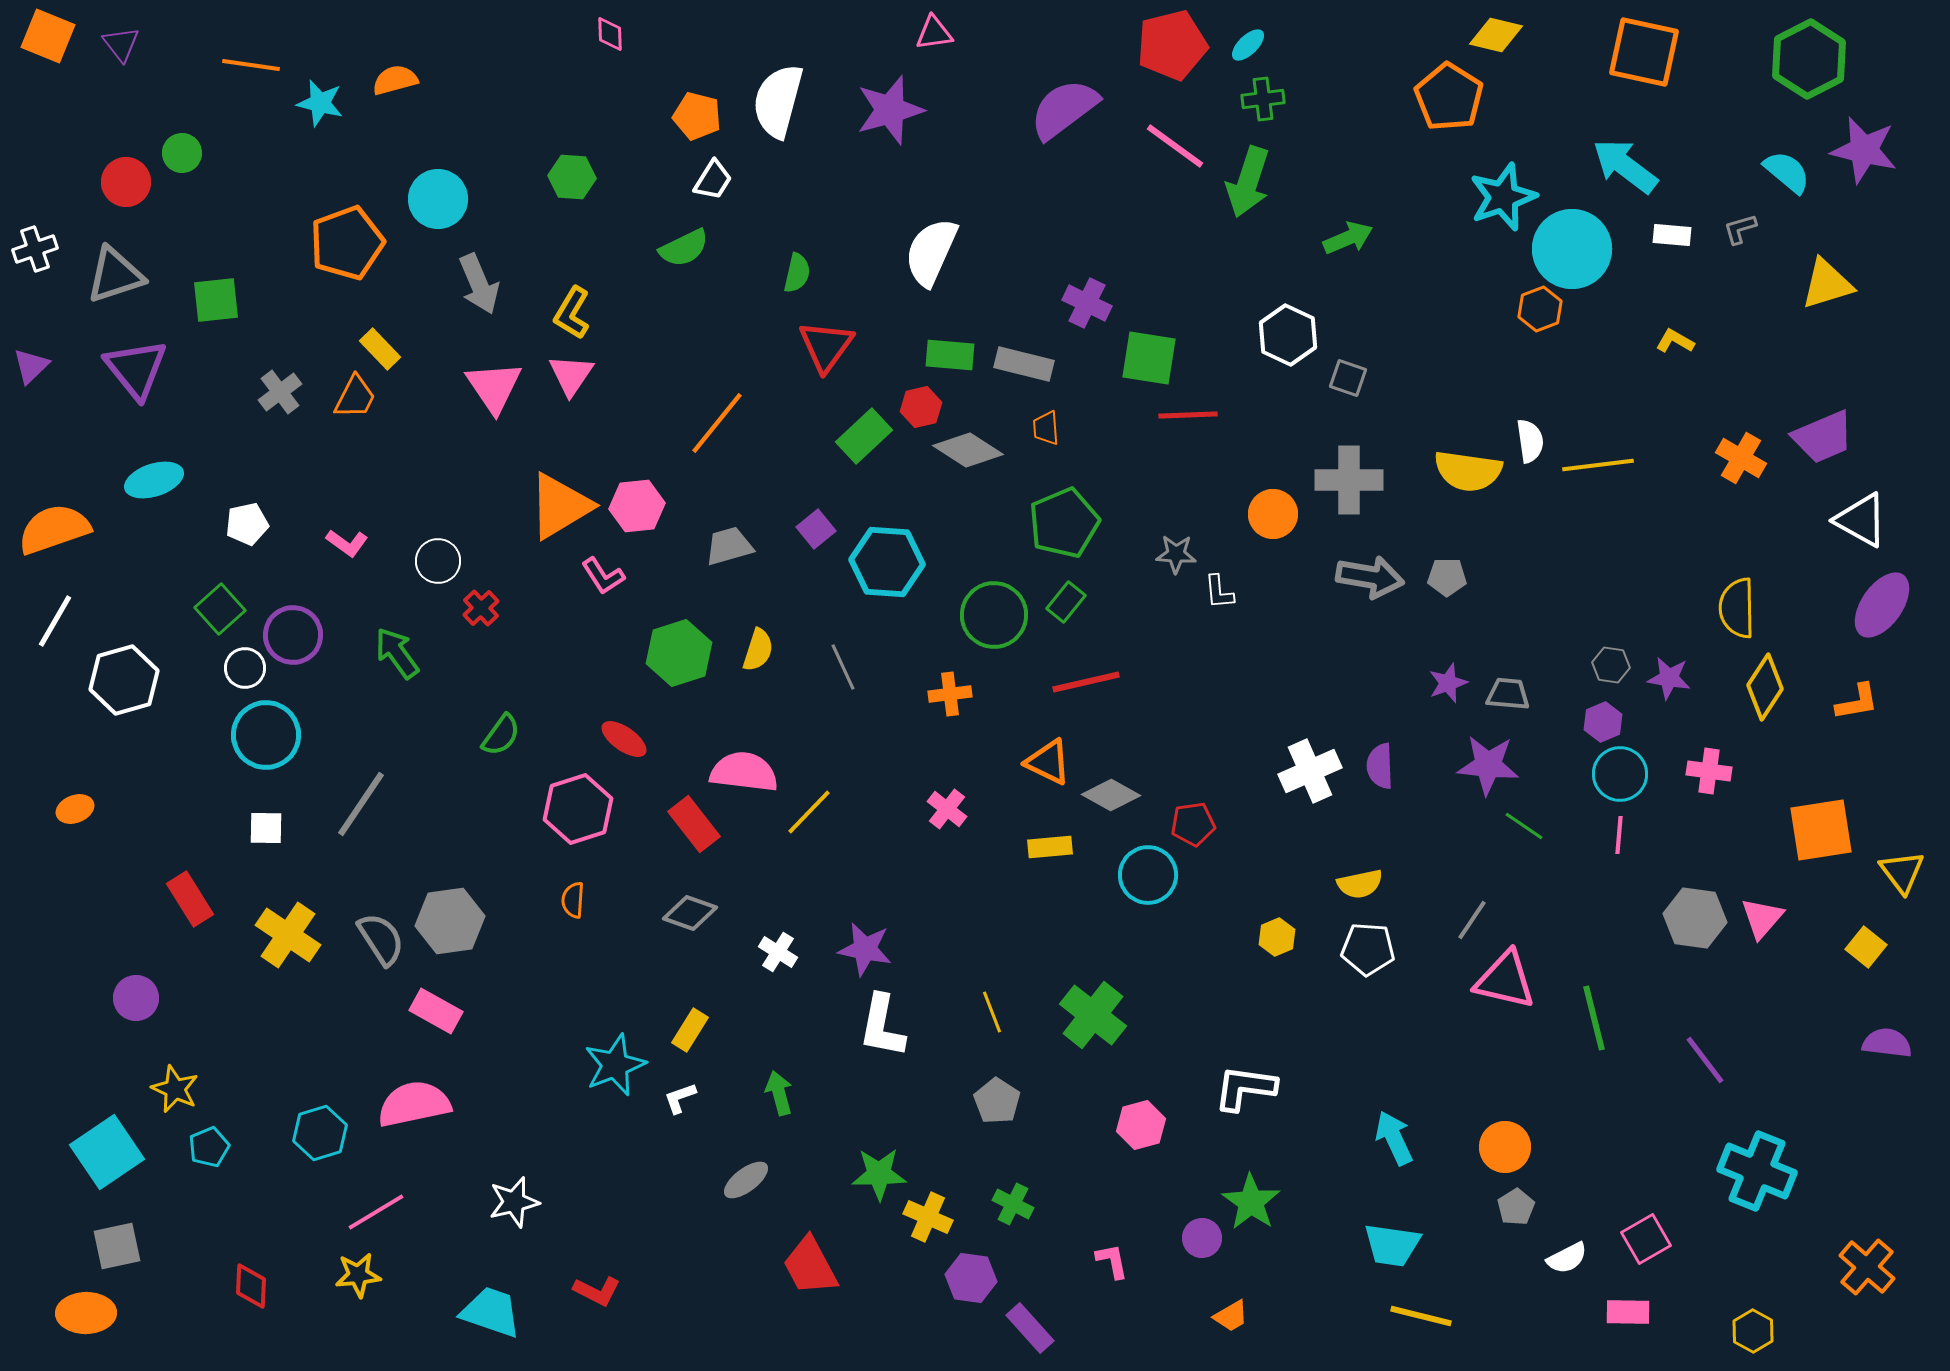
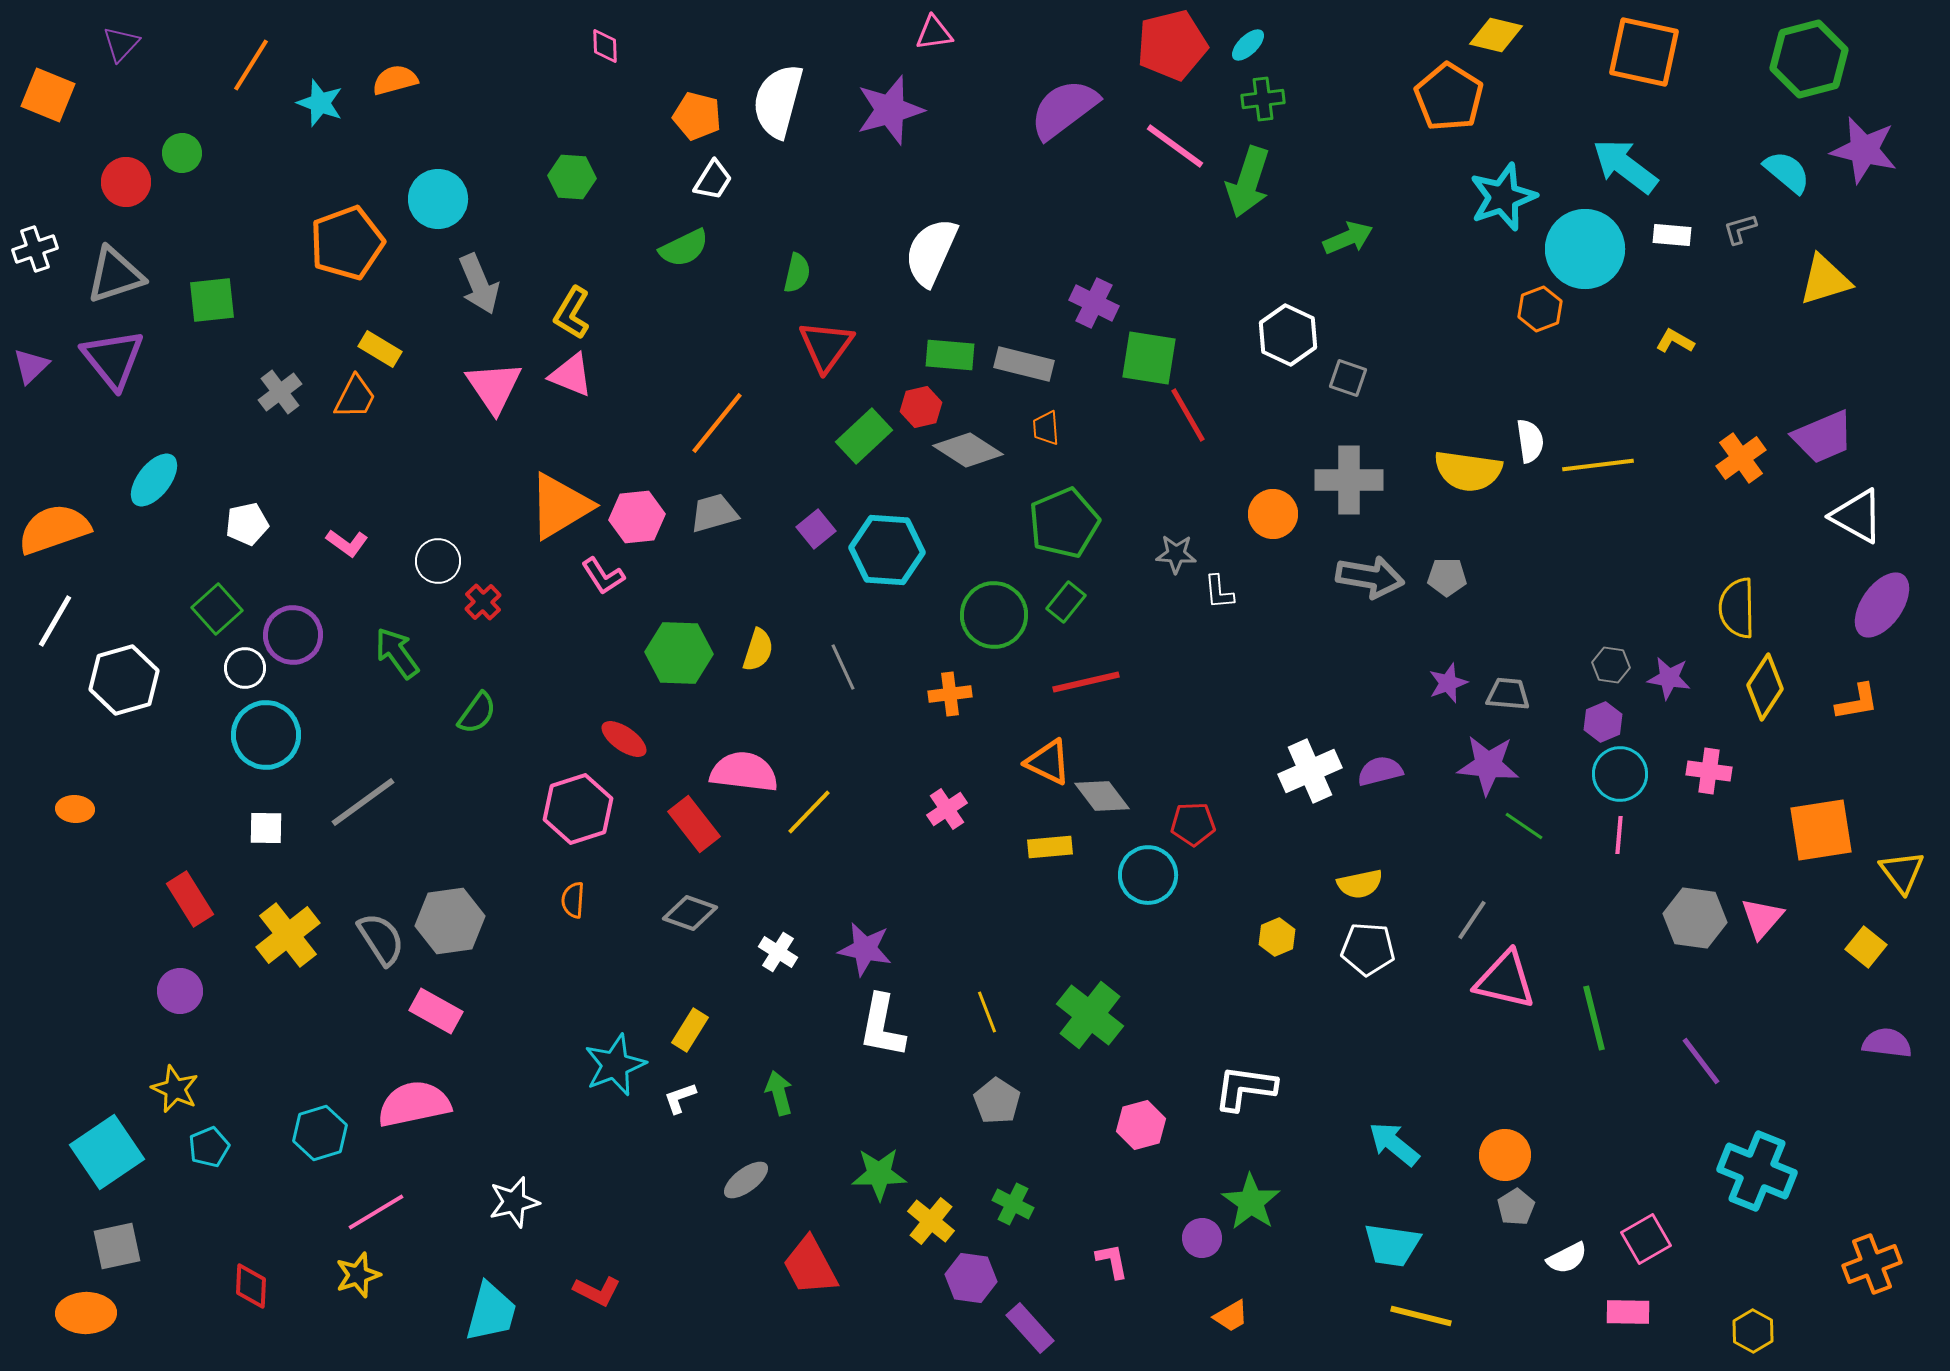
pink diamond at (610, 34): moved 5 px left, 12 px down
orange square at (48, 36): moved 59 px down
purple triangle at (121, 44): rotated 21 degrees clockwise
green hexagon at (1809, 59): rotated 12 degrees clockwise
orange line at (251, 65): rotated 66 degrees counterclockwise
cyan star at (320, 103): rotated 6 degrees clockwise
cyan circle at (1572, 249): moved 13 px right
yellow triangle at (1827, 284): moved 2 px left, 4 px up
green square at (216, 300): moved 4 px left
purple cross at (1087, 303): moved 7 px right
yellow rectangle at (380, 349): rotated 15 degrees counterclockwise
purple triangle at (136, 369): moved 23 px left, 10 px up
pink triangle at (571, 375): rotated 42 degrees counterclockwise
red line at (1188, 415): rotated 62 degrees clockwise
orange cross at (1741, 458): rotated 24 degrees clockwise
cyan ellipse at (154, 480): rotated 34 degrees counterclockwise
pink hexagon at (637, 506): moved 11 px down
white triangle at (1861, 520): moved 4 px left, 4 px up
gray trapezoid at (729, 546): moved 15 px left, 33 px up
cyan hexagon at (887, 562): moved 12 px up
red cross at (481, 608): moved 2 px right, 6 px up
green square at (220, 609): moved 3 px left
green hexagon at (679, 653): rotated 20 degrees clockwise
green semicircle at (501, 735): moved 24 px left, 22 px up
purple semicircle at (1380, 766): moved 5 px down; rotated 78 degrees clockwise
gray diamond at (1111, 795): moved 9 px left, 1 px down; rotated 24 degrees clockwise
gray line at (361, 804): moved 2 px right, 2 px up; rotated 20 degrees clockwise
orange ellipse at (75, 809): rotated 24 degrees clockwise
pink cross at (947, 809): rotated 18 degrees clockwise
red pentagon at (1193, 824): rotated 6 degrees clockwise
yellow cross at (288, 935): rotated 18 degrees clockwise
purple circle at (136, 998): moved 44 px right, 7 px up
yellow line at (992, 1012): moved 5 px left
green cross at (1093, 1015): moved 3 px left
purple line at (1705, 1060): moved 4 px left, 1 px down
cyan arrow at (1394, 1138): moved 6 px down; rotated 26 degrees counterclockwise
orange circle at (1505, 1147): moved 8 px down
yellow cross at (928, 1217): moved 3 px right, 4 px down; rotated 15 degrees clockwise
orange cross at (1867, 1267): moved 5 px right, 3 px up; rotated 28 degrees clockwise
yellow star at (358, 1275): rotated 12 degrees counterclockwise
cyan trapezoid at (491, 1312): rotated 86 degrees clockwise
